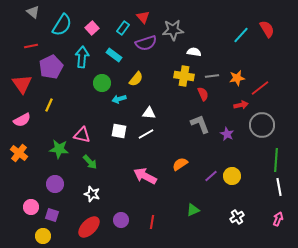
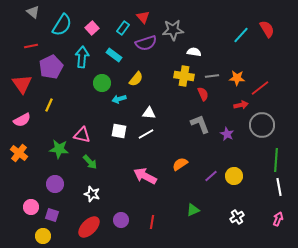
orange star at (237, 78): rotated 14 degrees clockwise
yellow circle at (232, 176): moved 2 px right
